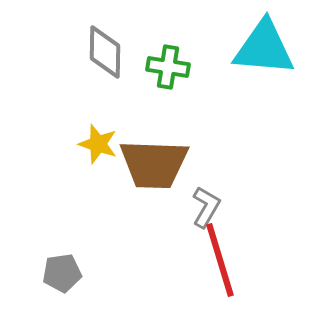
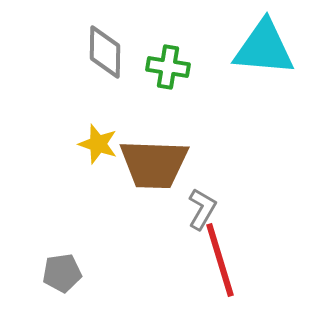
gray L-shape: moved 4 px left, 2 px down
